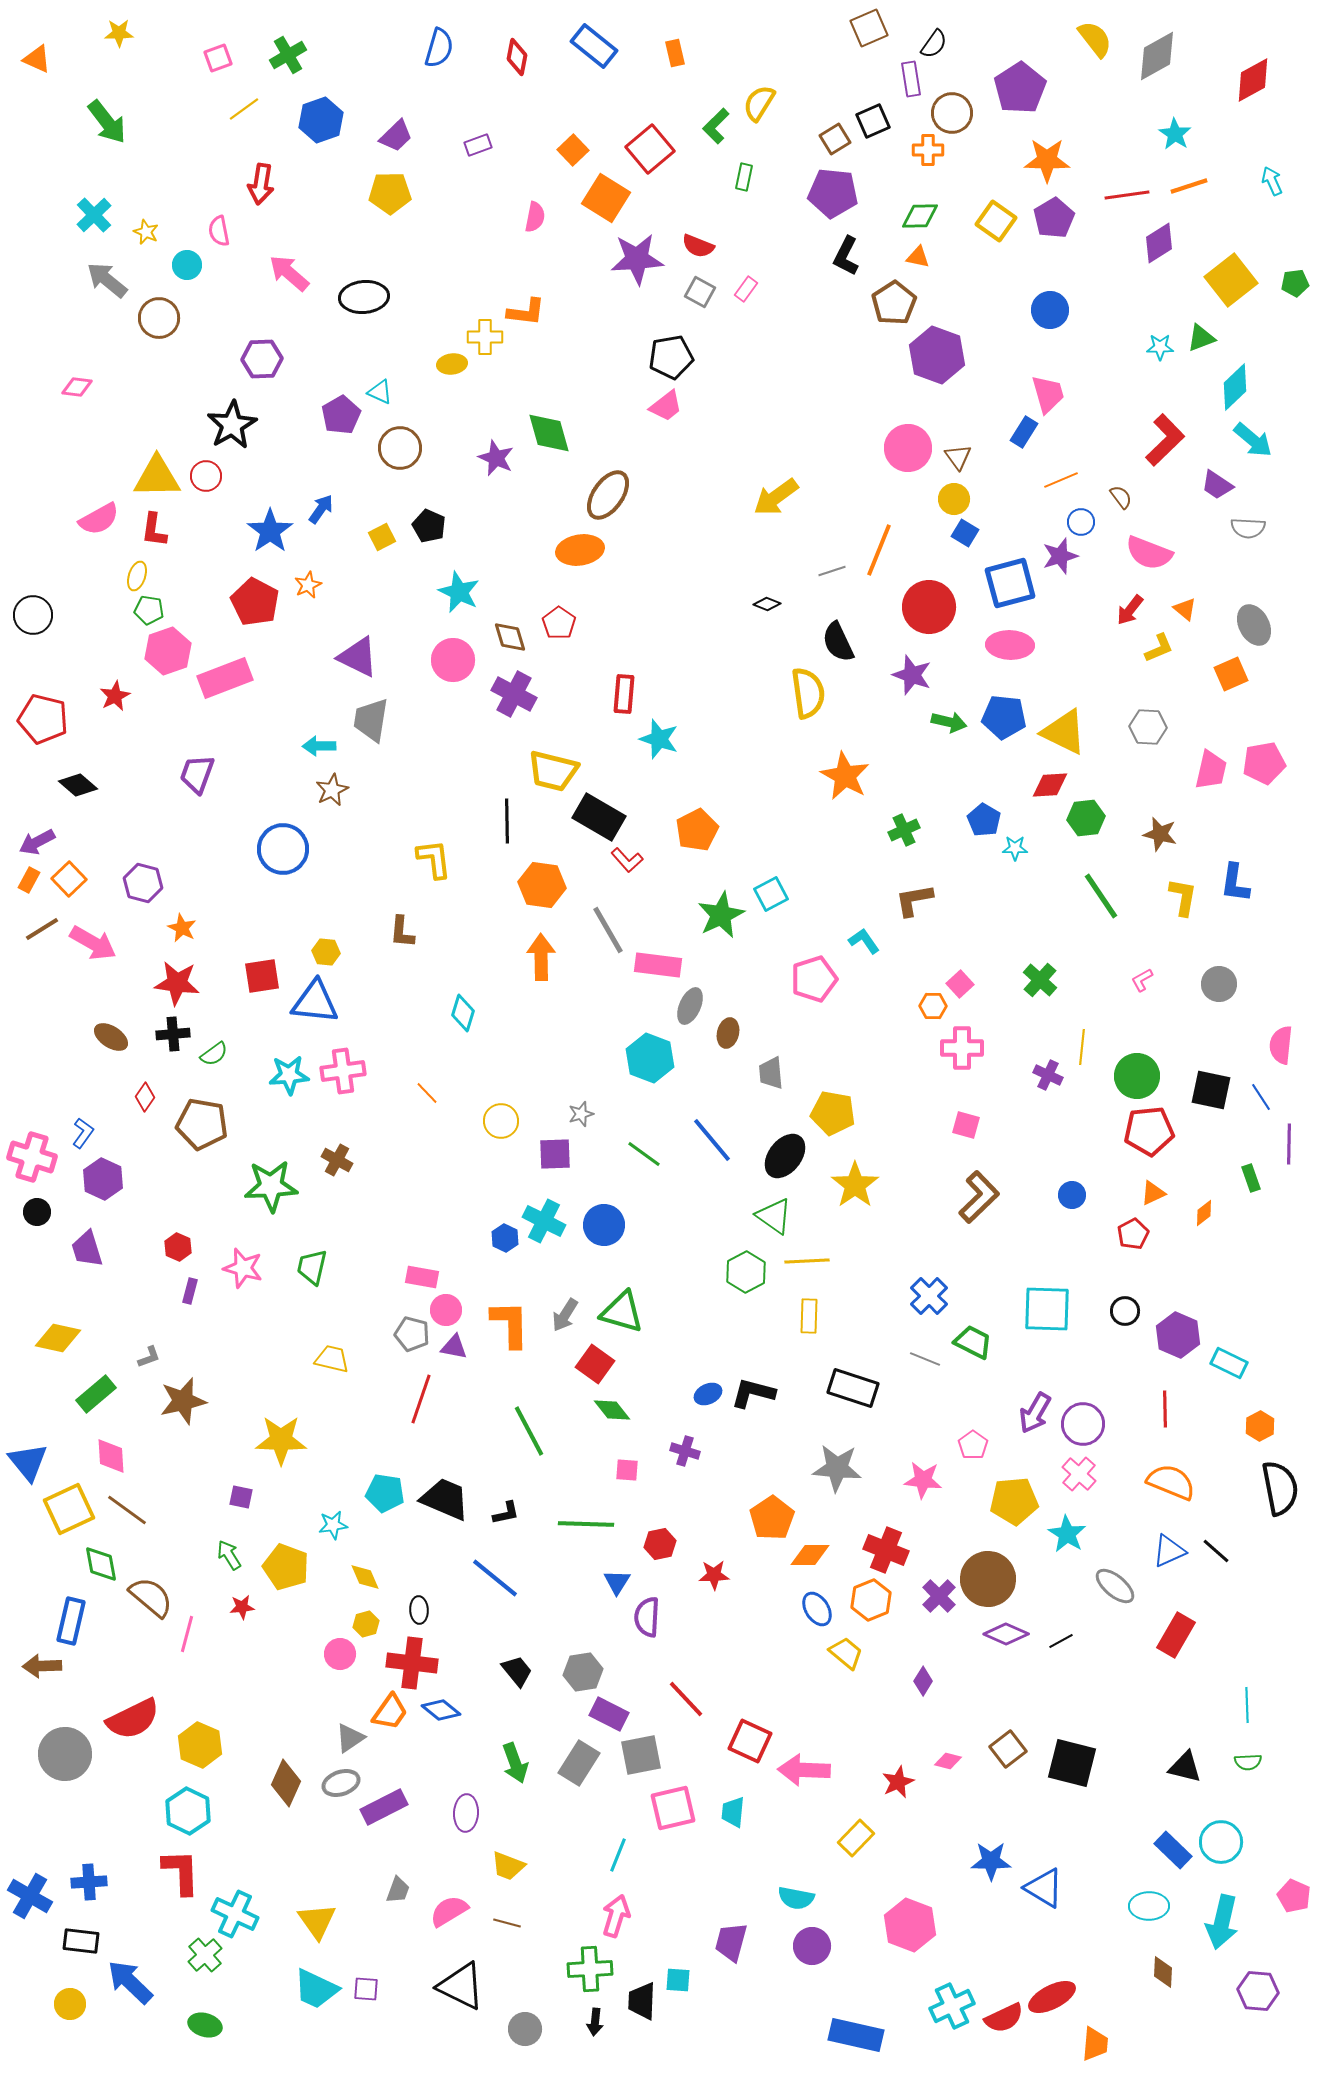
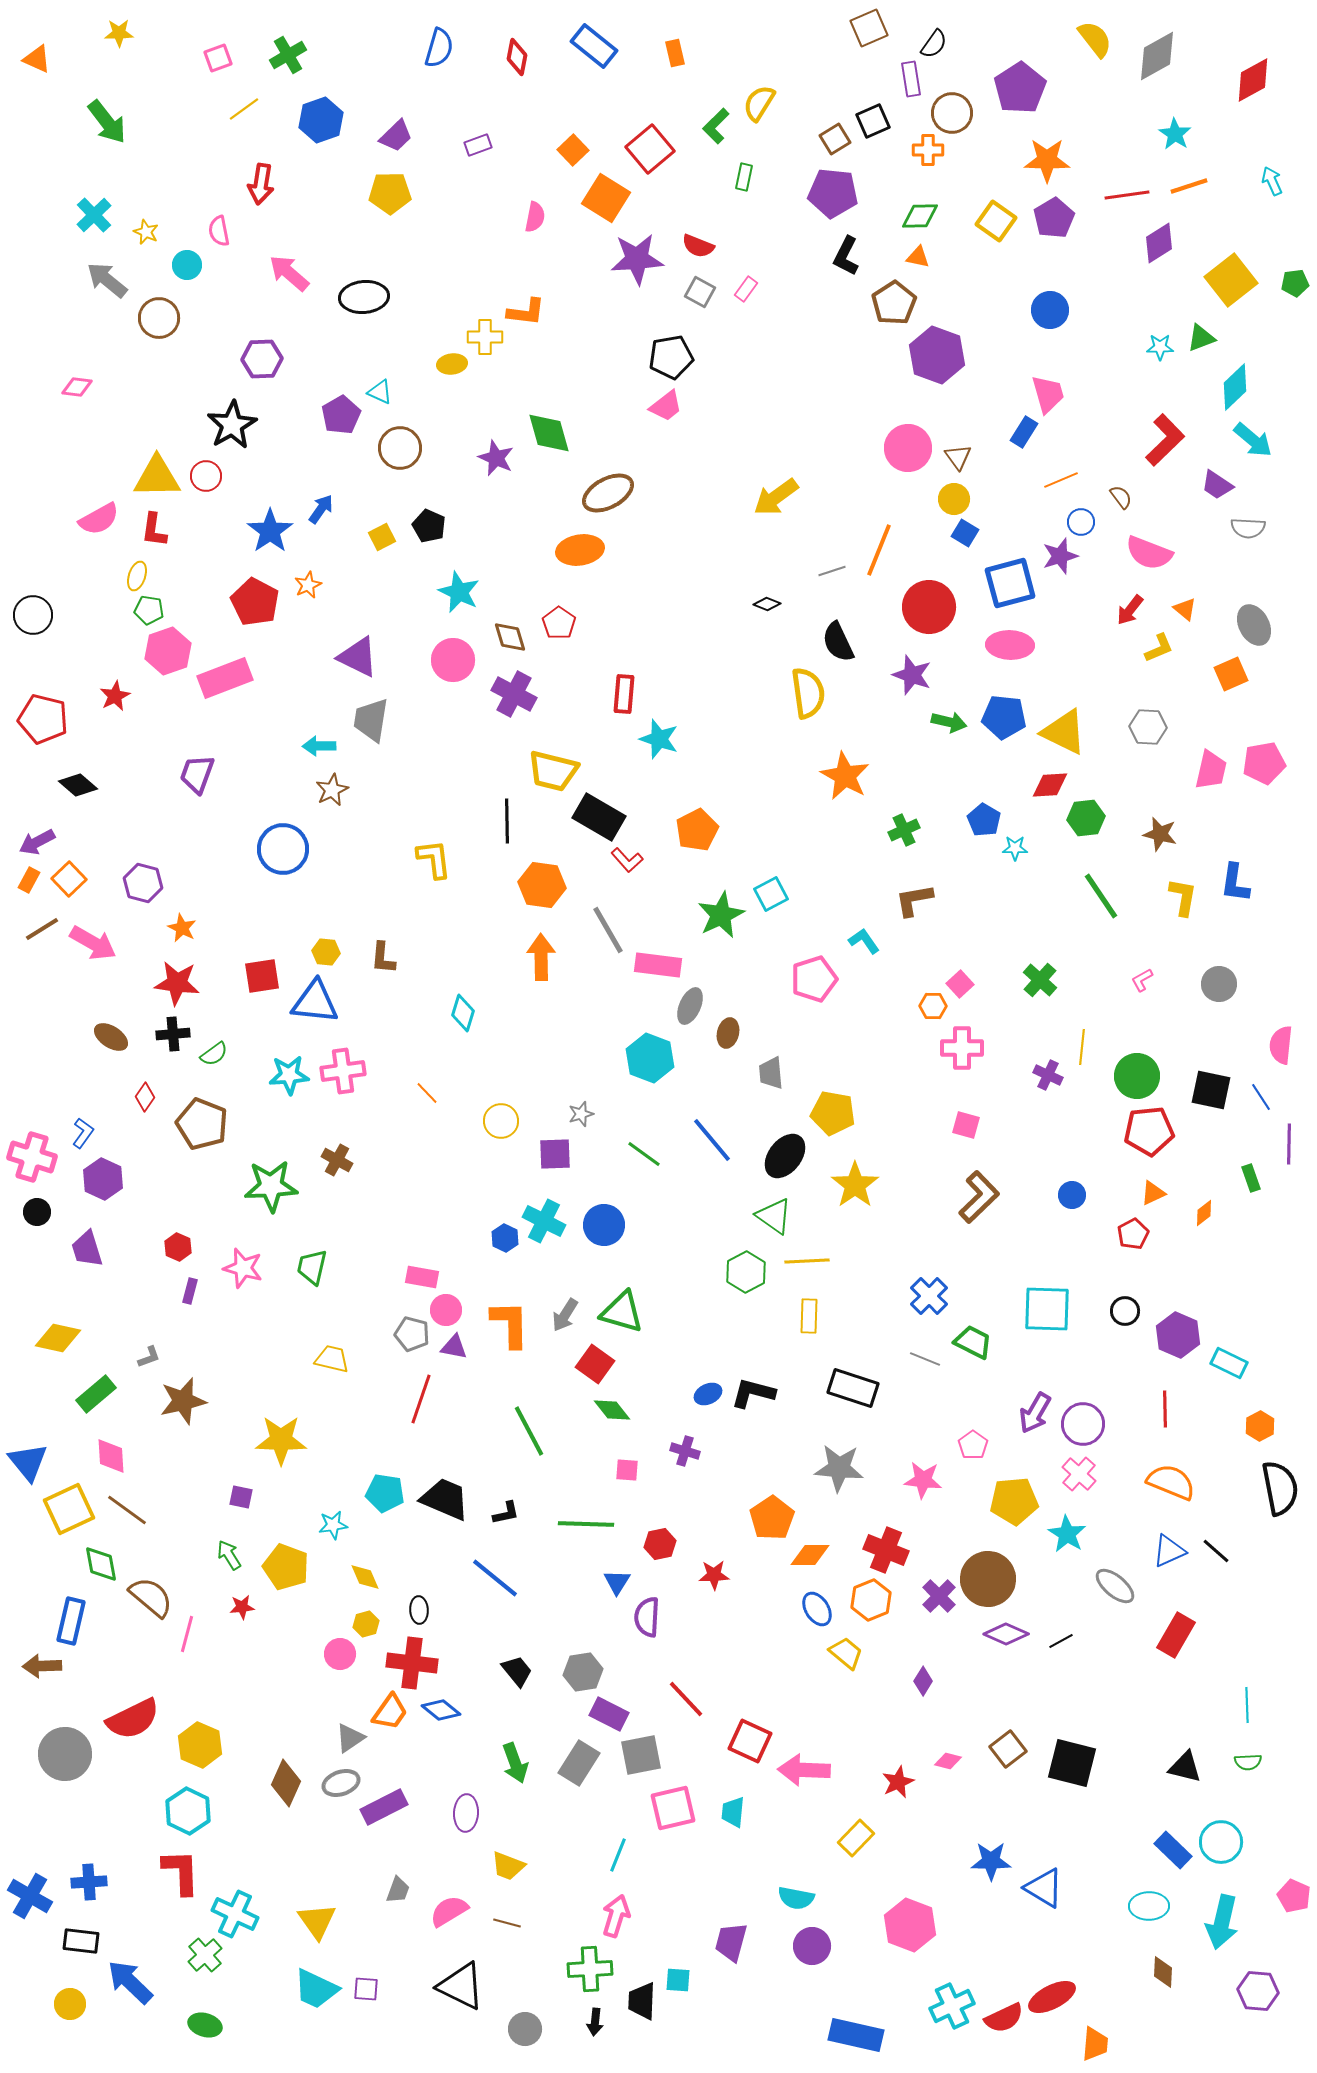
brown ellipse at (608, 495): moved 2 px up; rotated 27 degrees clockwise
brown L-shape at (402, 932): moved 19 px left, 26 px down
brown pentagon at (202, 1124): rotated 12 degrees clockwise
gray star at (837, 1468): moved 2 px right
